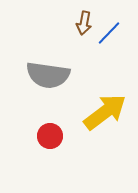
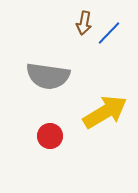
gray semicircle: moved 1 px down
yellow arrow: rotated 6 degrees clockwise
